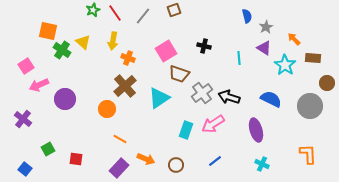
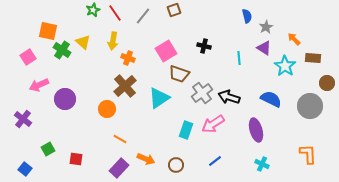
cyan star at (285, 65): moved 1 px down
pink square at (26, 66): moved 2 px right, 9 px up
